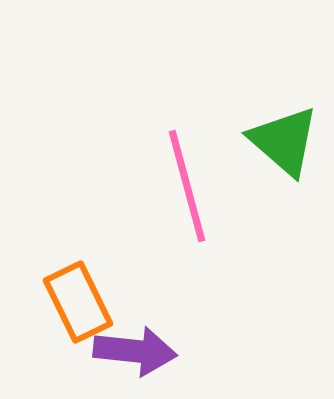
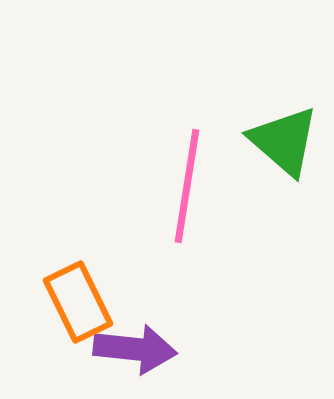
pink line: rotated 24 degrees clockwise
purple arrow: moved 2 px up
